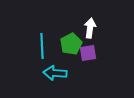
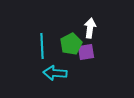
purple square: moved 2 px left, 1 px up
